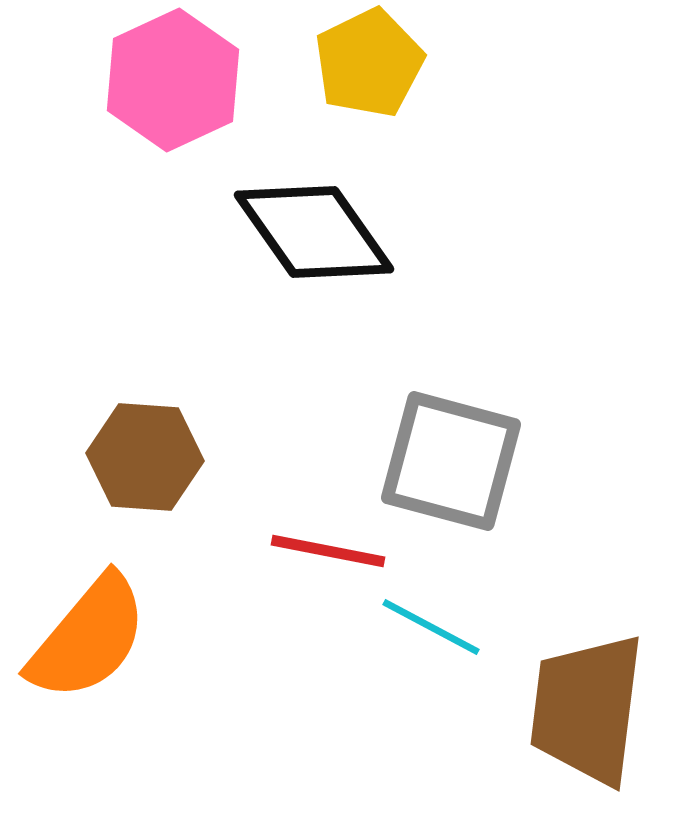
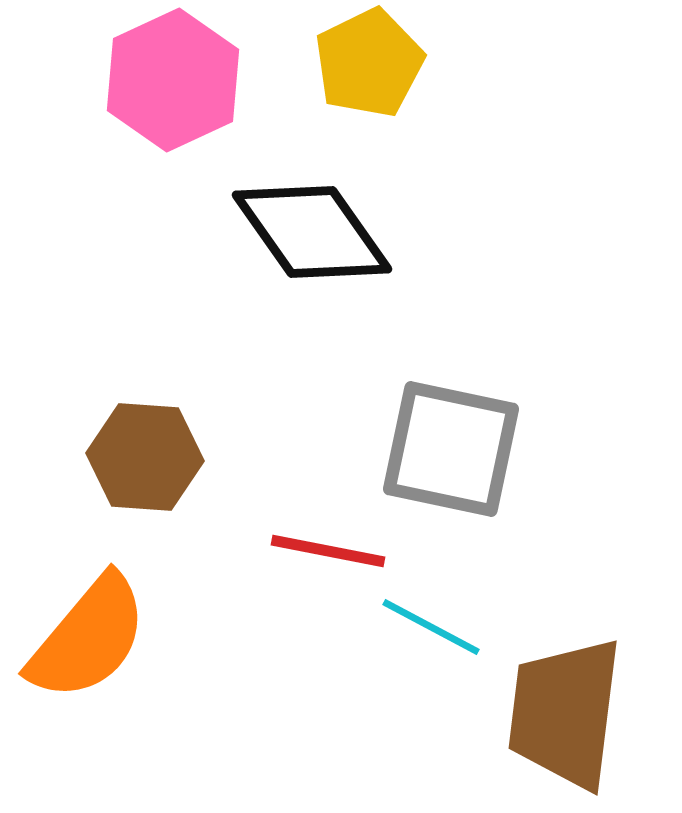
black diamond: moved 2 px left
gray square: moved 12 px up; rotated 3 degrees counterclockwise
brown trapezoid: moved 22 px left, 4 px down
